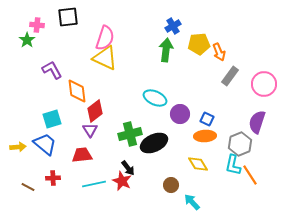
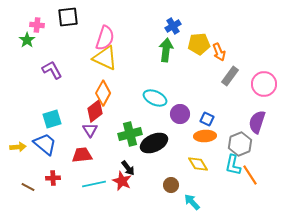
orange diamond: moved 26 px right, 2 px down; rotated 35 degrees clockwise
